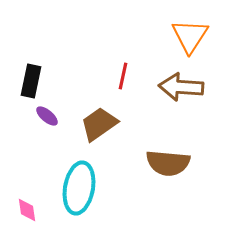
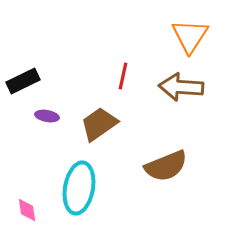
black rectangle: moved 8 px left; rotated 52 degrees clockwise
purple ellipse: rotated 30 degrees counterclockwise
brown semicircle: moved 2 px left, 3 px down; rotated 27 degrees counterclockwise
